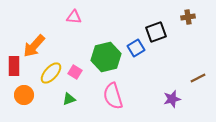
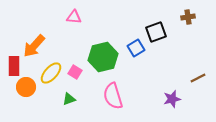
green hexagon: moved 3 px left
orange circle: moved 2 px right, 8 px up
